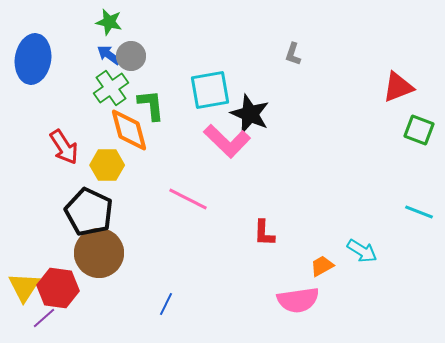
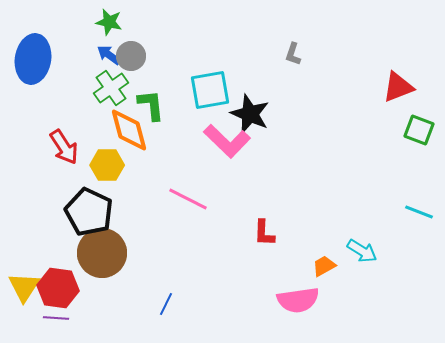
brown circle: moved 3 px right
orange trapezoid: moved 2 px right
purple line: moved 12 px right; rotated 45 degrees clockwise
